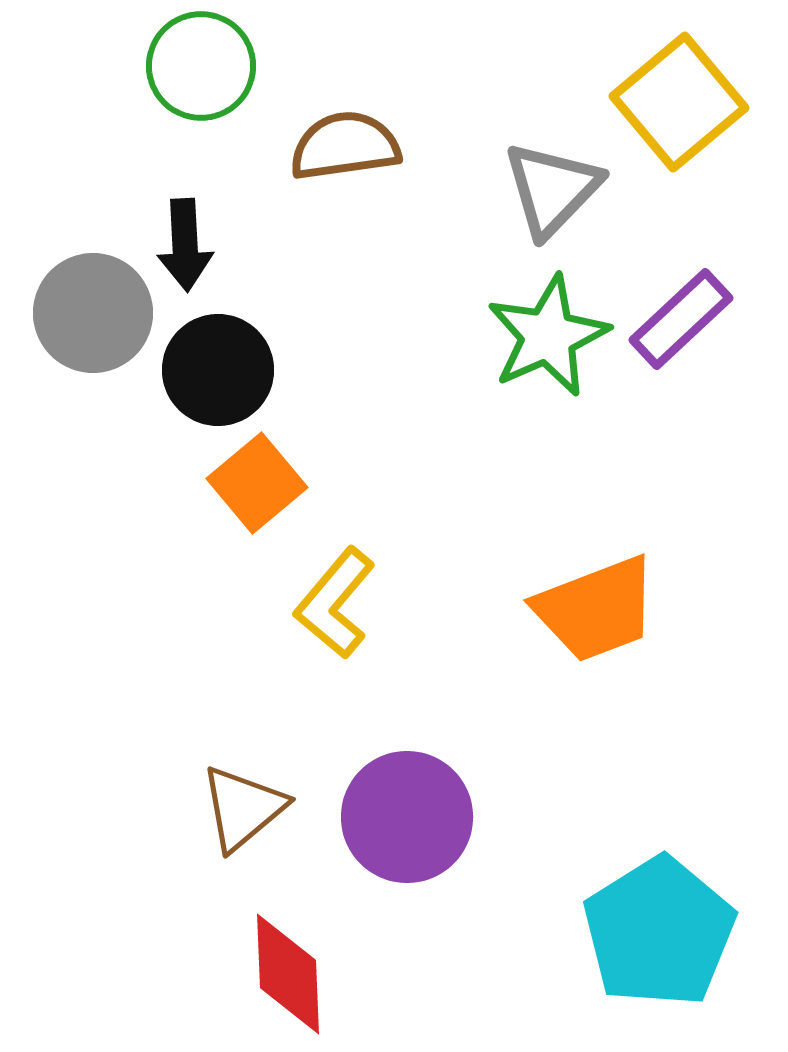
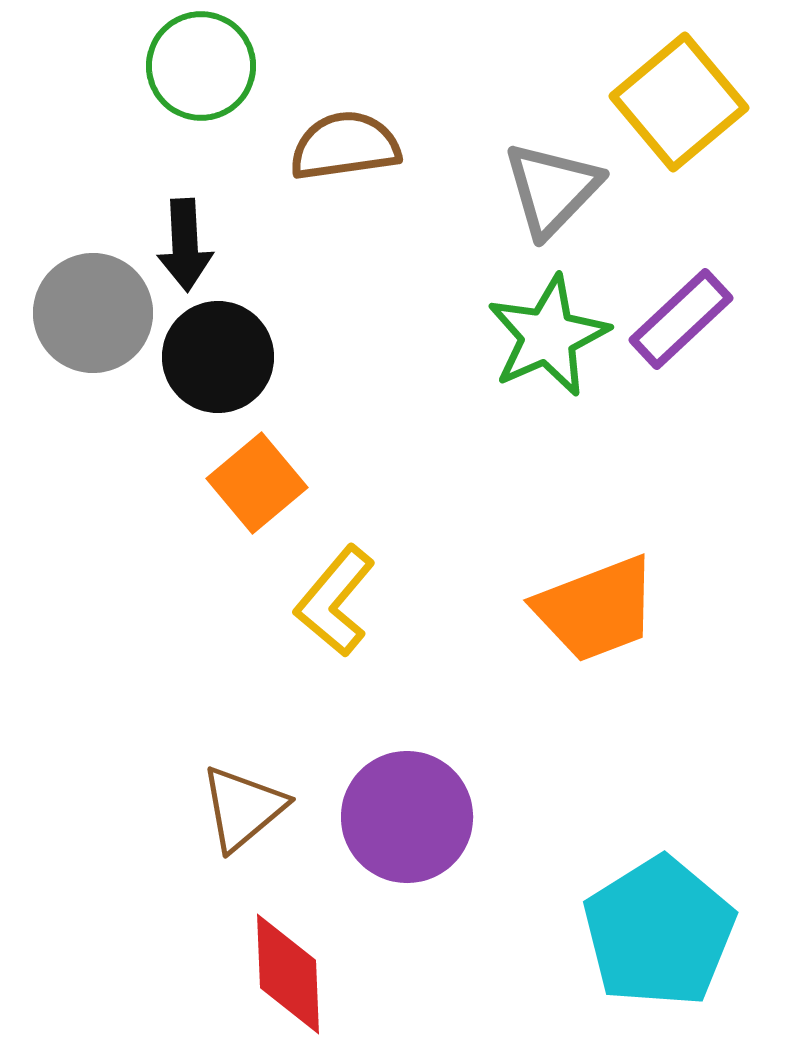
black circle: moved 13 px up
yellow L-shape: moved 2 px up
